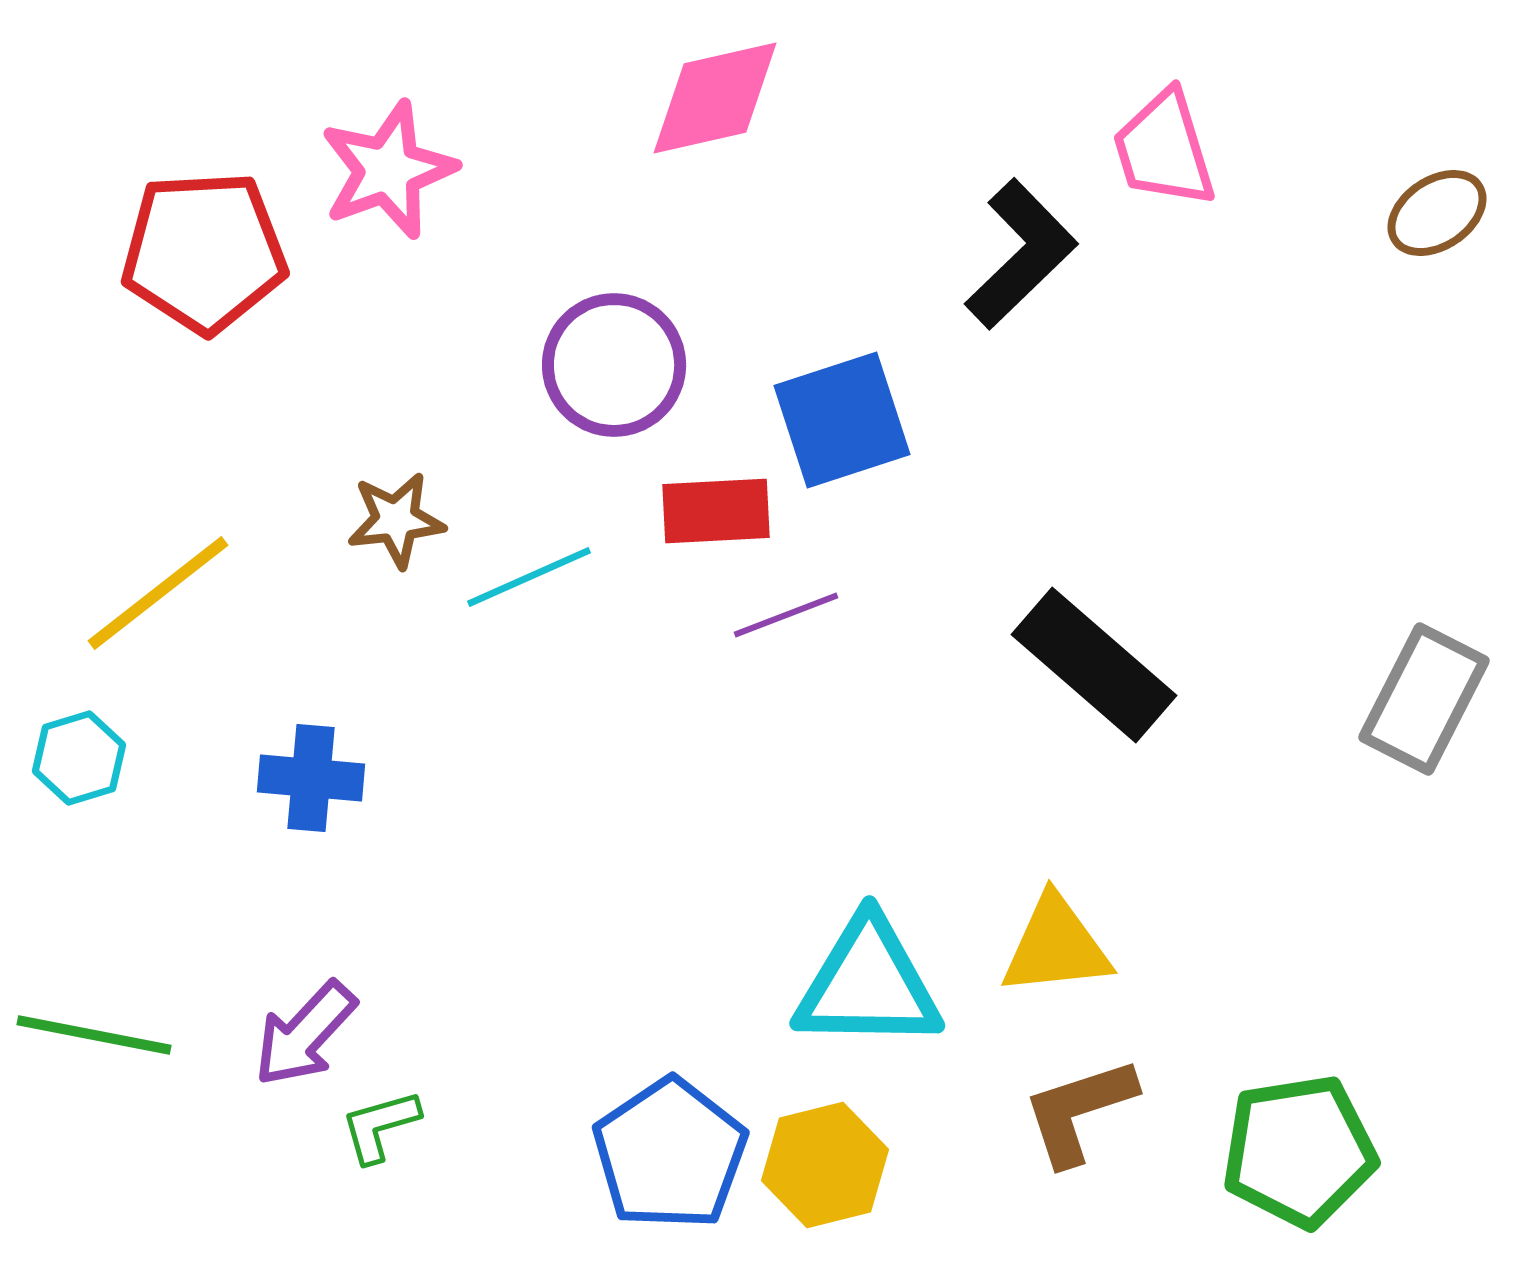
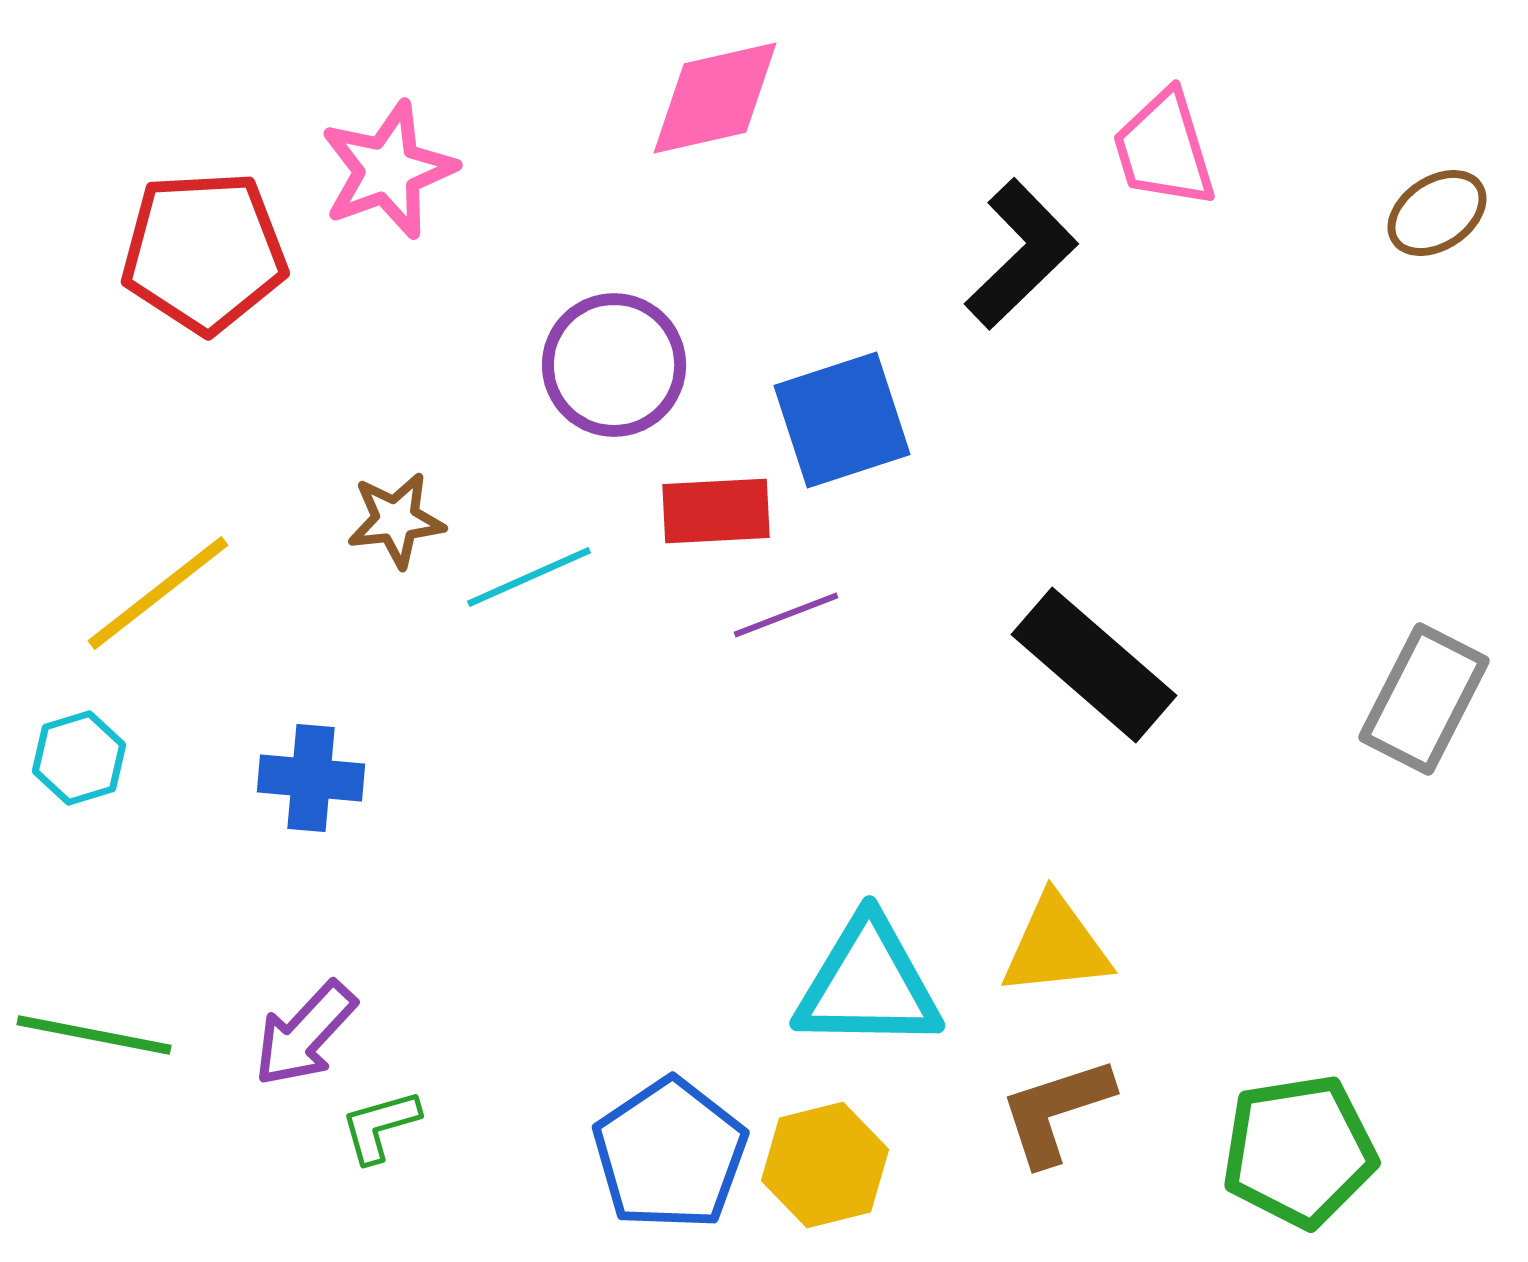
brown L-shape: moved 23 px left
